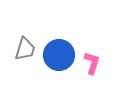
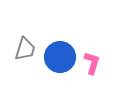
blue circle: moved 1 px right, 2 px down
